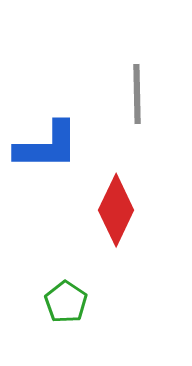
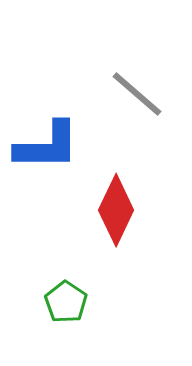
gray line: rotated 48 degrees counterclockwise
